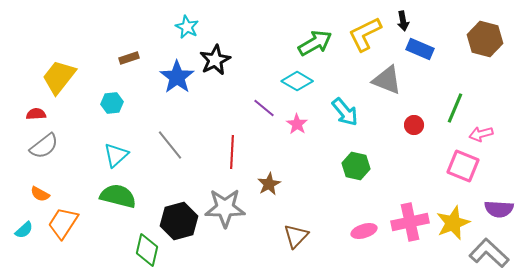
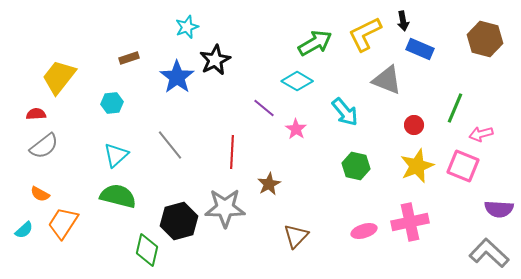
cyan star: rotated 25 degrees clockwise
pink star: moved 1 px left, 5 px down
yellow star: moved 36 px left, 57 px up
